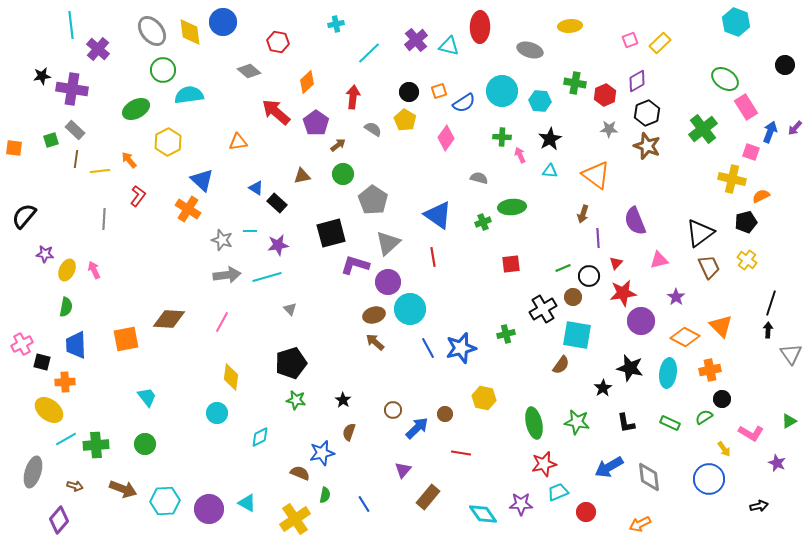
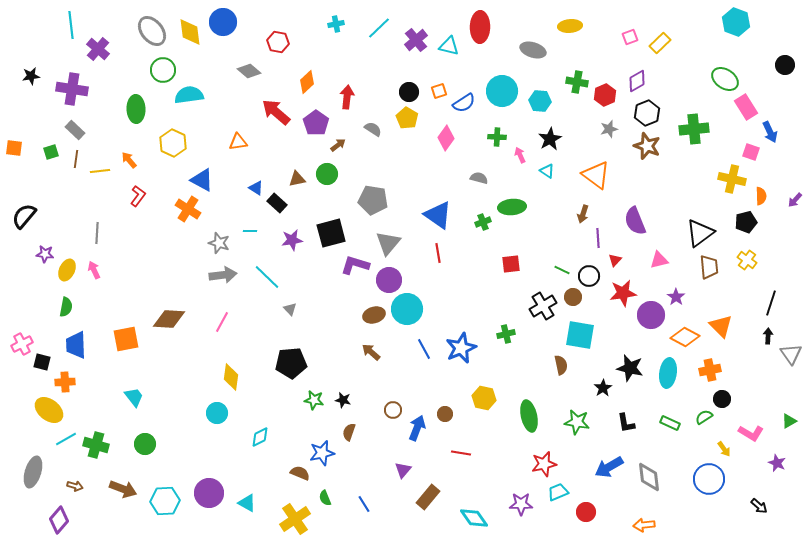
pink square at (630, 40): moved 3 px up
gray ellipse at (530, 50): moved 3 px right
cyan line at (369, 53): moved 10 px right, 25 px up
black star at (42, 76): moved 11 px left
green cross at (575, 83): moved 2 px right, 1 px up
red arrow at (353, 97): moved 6 px left
green ellipse at (136, 109): rotated 64 degrees counterclockwise
yellow pentagon at (405, 120): moved 2 px right, 2 px up
purple arrow at (795, 128): moved 72 px down
gray star at (609, 129): rotated 18 degrees counterclockwise
green cross at (703, 129): moved 9 px left; rotated 32 degrees clockwise
blue arrow at (770, 132): rotated 135 degrees clockwise
green cross at (502, 137): moved 5 px left
green square at (51, 140): moved 12 px down
yellow hexagon at (168, 142): moved 5 px right, 1 px down; rotated 8 degrees counterclockwise
cyan triangle at (550, 171): moved 3 px left; rotated 28 degrees clockwise
green circle at (343, 174): moved 16 px left
brown triangle at (302, 176): moved 5 px left, 3 px down
blue triangle at (202, 180): rotated 15 degrees counterclockwise
orange semicircle at (761, 196): rotated 114 degrees clockwise
gray pentagon at (373, 200): rotated 24 degrees counterclockwise
gray line at (104, 219): moved 7 px left, 14 px down
gray star at (222, 240): moved 3 px left, 3 px down
gray triangle at (388, 243): rotated 8 degrees counterclockwise
purple star at (278, 245): moved 14 px right, 5 px up
red line at (433, 257): moved 5 px right, 4 px up
red triangle at (616, 263): moved 1 px left, 3 px up
brown trapezoid at (709, 267): rotated 20 degrees clockwise
green line at (563, 268): moved 1 px left, 2 px down; rotated 49 degrees clockwise
gray arrow at (227, 275): moved 4 px left
cyan line at (267, 277): rotated 60 degrees clockwise
purple circle at (388, 282): moved 1 px right, 2 px up
cyan circle at (410, 309): moved 3 px left
black cross at (543, 309): moved 3 px up
purple circle at (641, 321): moved 10 px right, 6 px up
black arrow at (768, 330): moved 6 px down
cyan square at (577, 335): moved 3 px right
brown arrow at (375, 342): moved 4 px left, 10 px down
blue line at (428, 348): moved 4 px left, 1 px down
blue star at (461, 348): rotated 8 degrees counterclockwise
black pentagon at (291, 363): rotated 12 degrees clockwise
brown semicircle at (561, 365): rotated 48 degrees counterclockwise
cyan trapezoid at (147, 397): moved 13 px left
green star at (296, 400): moved 18 px right
black star at (343, 400): rotated 21 degrees counterclockwise
green ellipse at (534, 423): moved 5 px left, 7 px up
blue arrow at (417, 428): rotated 25 degrees counterclockwise
green cross at (96, 445): rotated 20 degrees clockwise
green semicircle at (325, 495): moved 3 px down; rotated 147 degrees clockwise
black arrow at (759, 506): rotated 54 degrees clockwise
purple circle at (209, 509): moved 16 px up
cyan diamond at (483, 514): moved 9 px left, 4 px down
orange arrow at (640, 524): moved 4 px right, 1 px down; rotated 20 degrees clockwise
